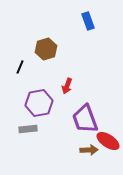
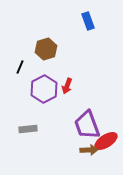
purple hexagon: moved 5 px right, 14 px up; rotated 16 degrees counterclockwise
purple trapezoid: moved 2 px right, 6 px down
red ellipse: moved 2 px left; rotated 65 degrees counterclockwise
